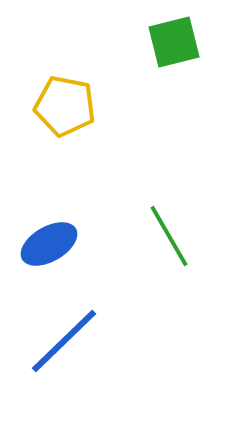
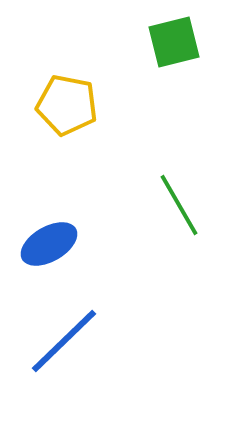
yellow pentagon: moved 2 px right, 1 px up
green line: moved 10 px right, 31 px up
